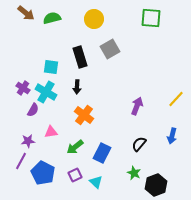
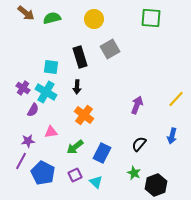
purple arrow: moved 1 px up
